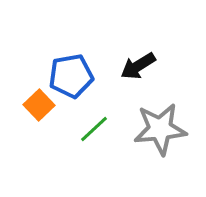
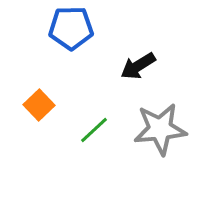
blue pentagon: moved 48 px up; rotated 9 degrees clockwise
green line: moved 1 px down
